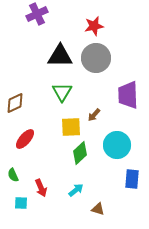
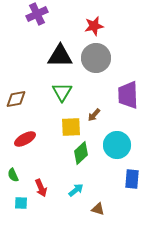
brown diamond: moved 1 px right, 4 px up; rotated 15 degrees clockwise
red ellipse: rotated 20 degrees clockwise
green diamond: moved 1 px right
